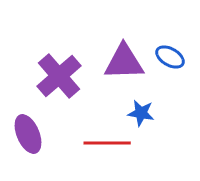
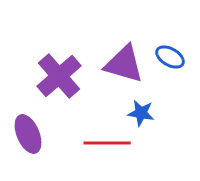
purple triangle: moved 2 px down; rotated 18 degrees clockwise
